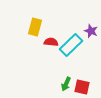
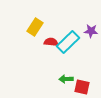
yellow rectangle: rotated 18 degrees clockwise
purple star: rotated 16 degrees counterclockwise
cyan rectangle: moved 3 px left, 3 px up
green arrow: moved 5 px up; rotated 64 degrees clockwise
